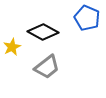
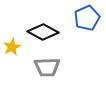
blue pentagon: rotated 25 degrees clockwise
gray trapezoid: rotated 36 degrees clockwise
